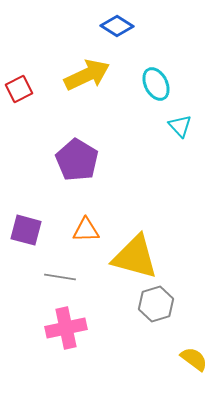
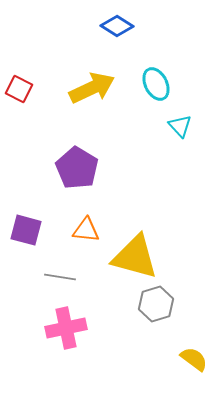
yellow arrow: moved 5 px right, 13 px down
red square: rotated 36 degrees counterclockwise
purple pentagon: moved 8 px down
orange triangle: rotated 8 degrees clockwise
